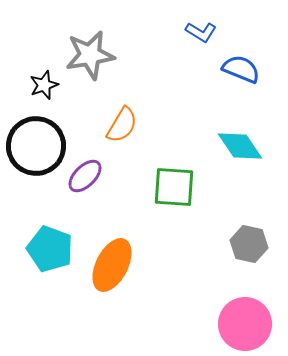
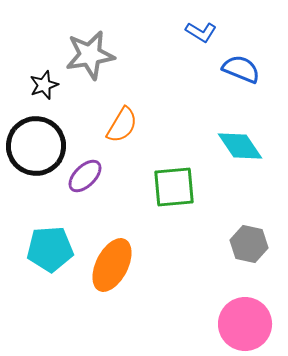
green square: rotated 9 degrees counterclockwise
cyan pentagon: rotated 24 degrees counterclockwise
